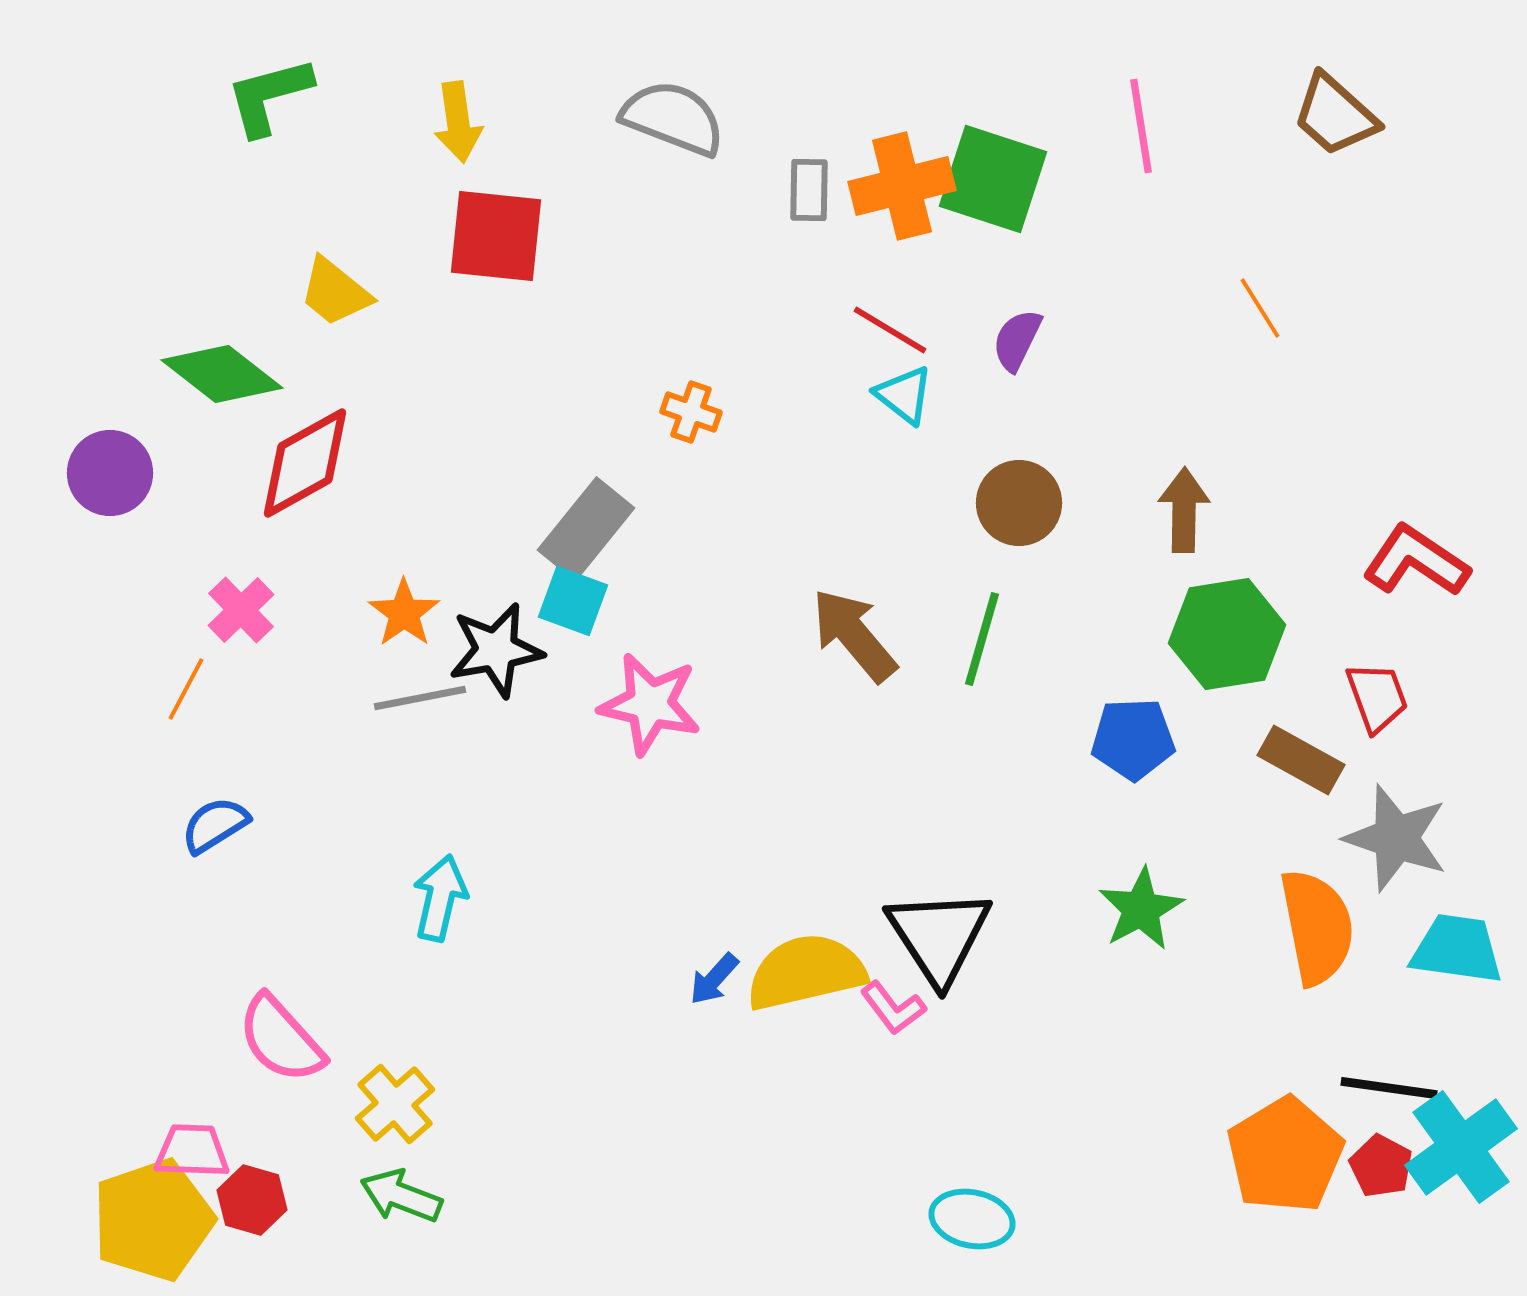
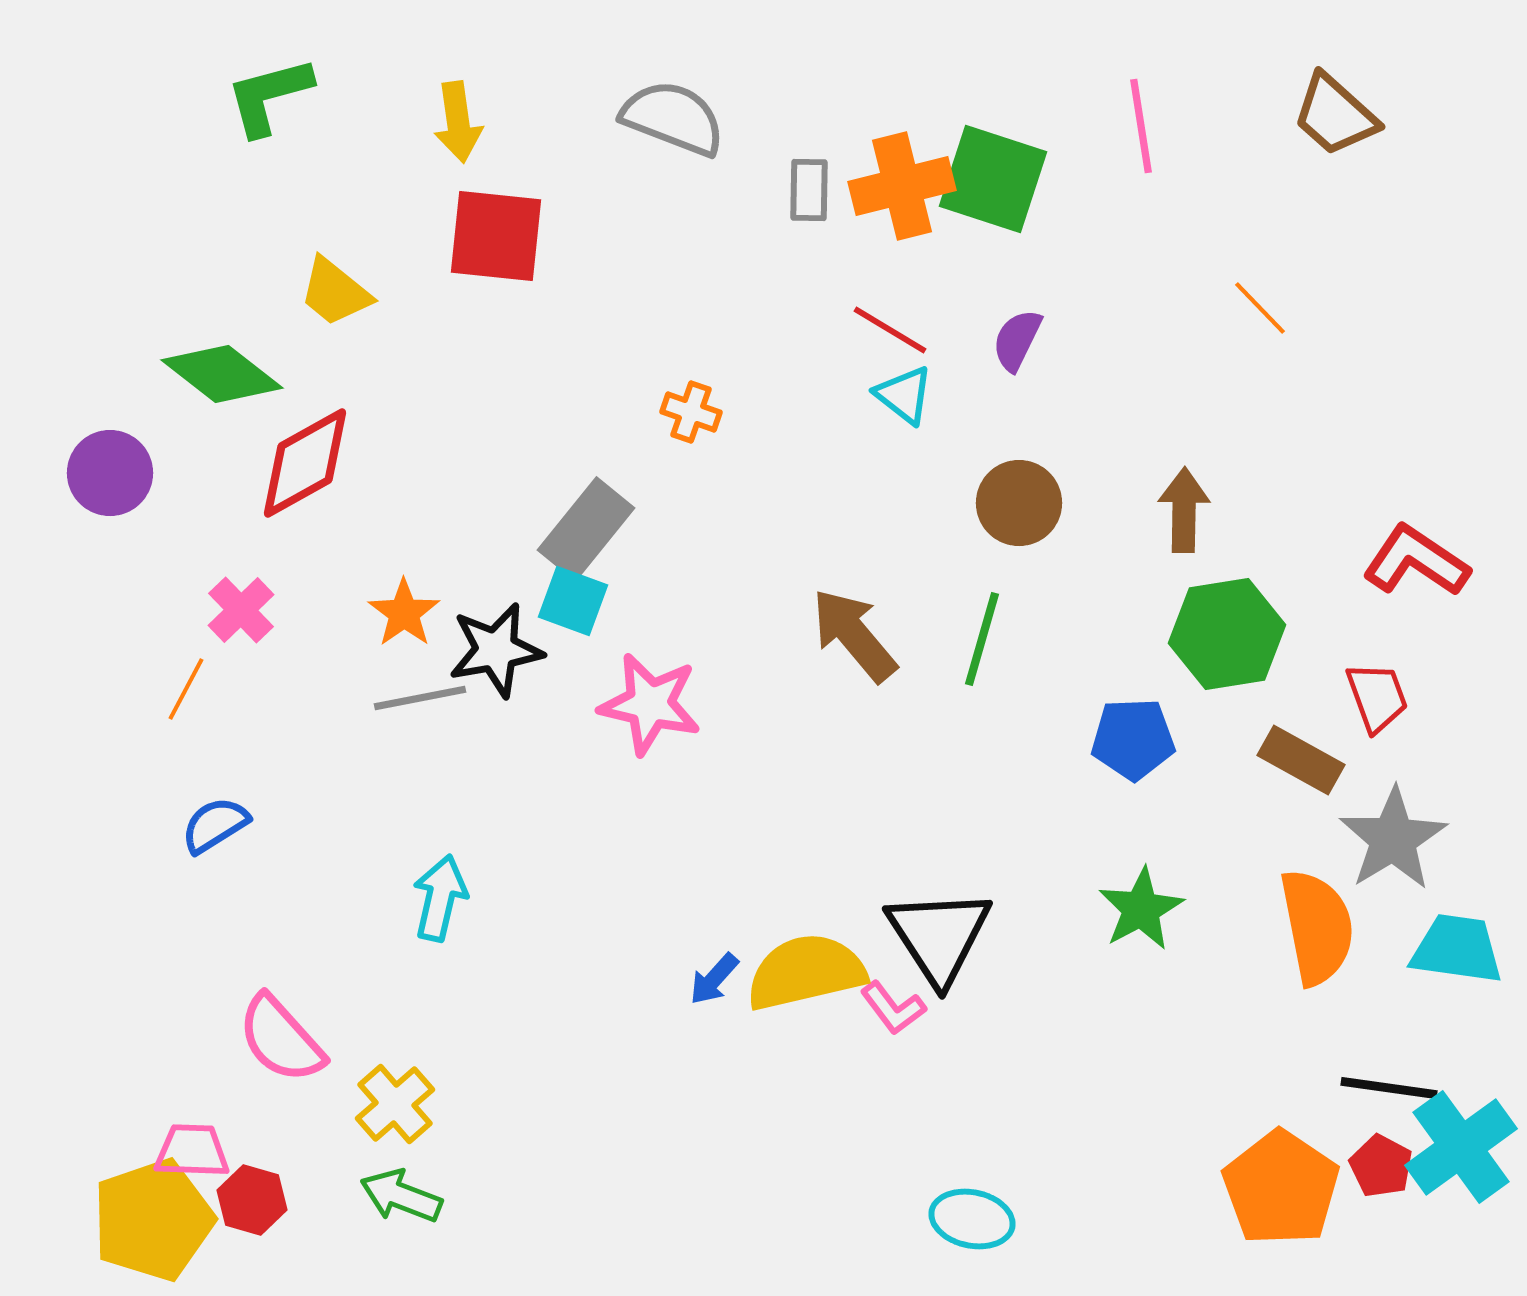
orange line at (1260, 308): rotated 12 degrees counterclockwise
gray star at (1396, 838): moved 3 px left, 1 px down; rotated 22 degrees clockwise
orange pentagon at (1285, 1155): moved 4 px left, 33 px down; rotated 7 degrees counterclockwise
